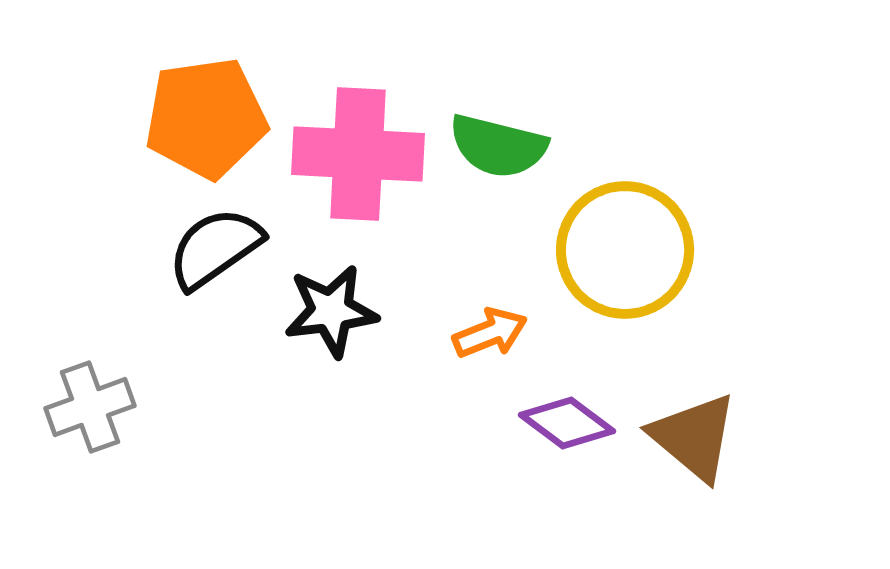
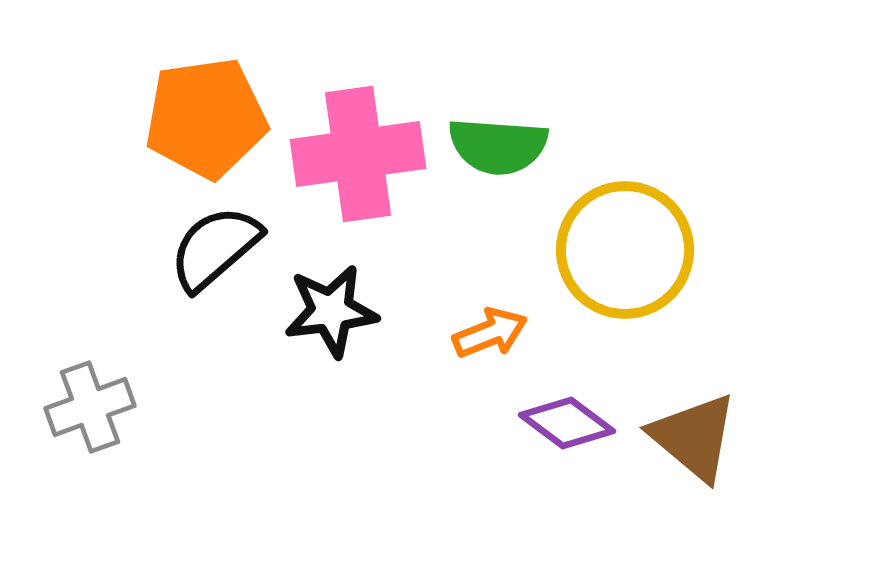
green semicircle: rotated 10 degrees counterclockwise
pink cross: rotated 11 degrees counterclockwise
black semicircle: rotated 6 degrees counterclockwise
